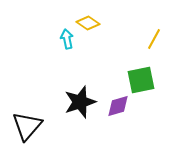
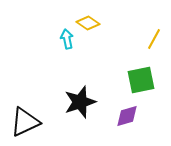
purple diamond: moved 9 px right, 10 px down
black triangle: moved 2 px left, 4 px up; rotated 24 degrees clockwise
